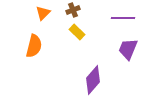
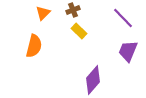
purple line: rotated 45 degrees clockwise
yellow rectangle: moved 2 px right, 1 px up
purple trapezoid: moved 2 px down
